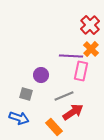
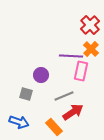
blue arrow: moved 4 px down
